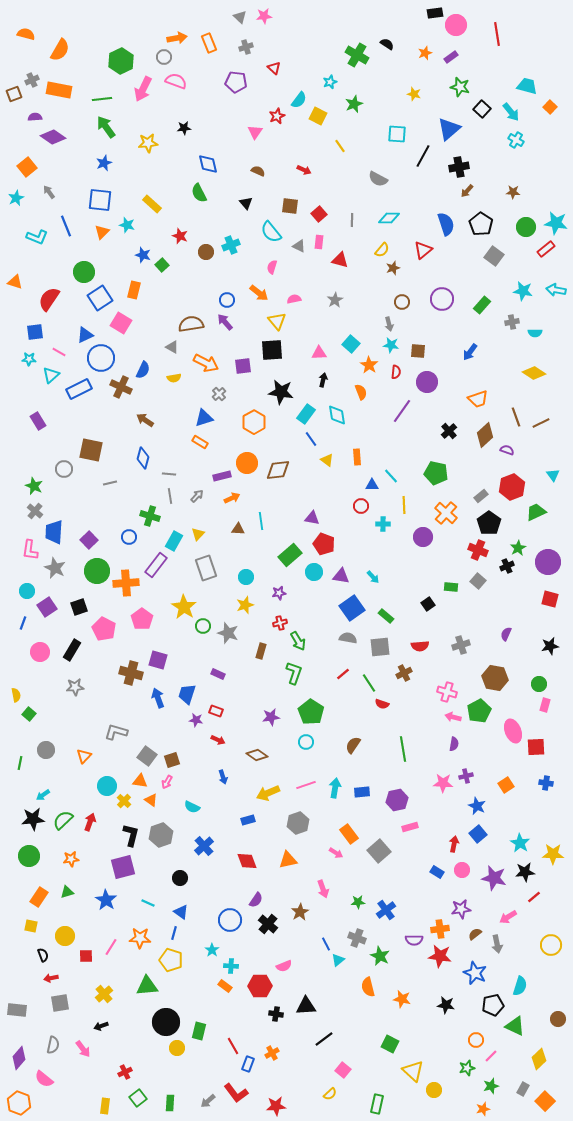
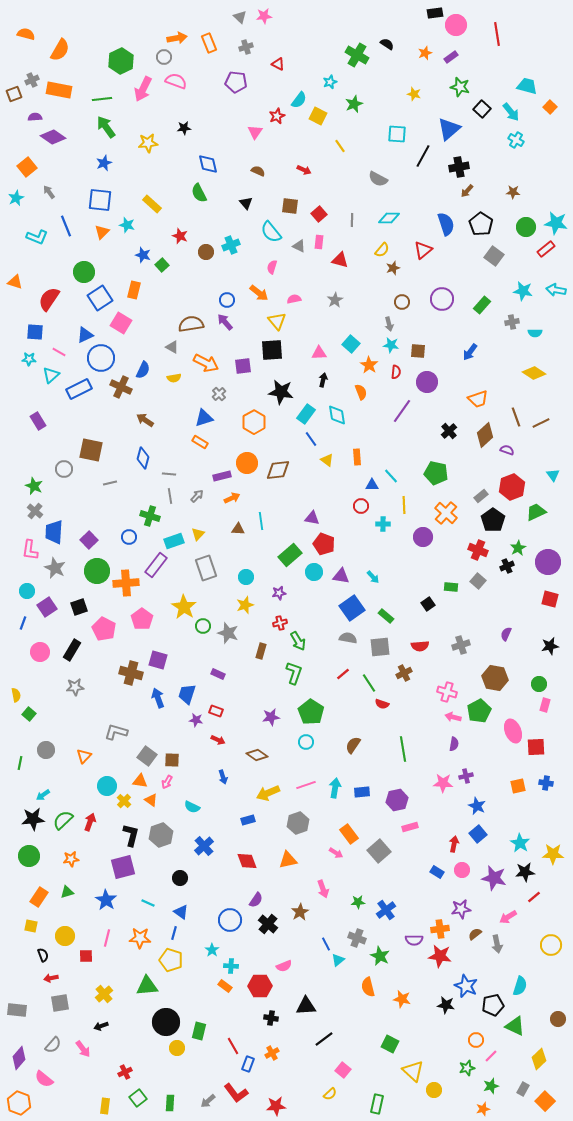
red triangle at (274, 68): moved 4 px right, 4 px up; rotated 16 degrees counterclockwise
blue square at (35, 332): rotated 12 degrees clockwise
black pentagon at (489, 523): moved 4 px right, 3 px up
cyan rectangle at (174, 541): rotated 42 degrees clockwise
brown square at (172, 760): rotated 21 degrees clockwise
orange square at (506, 785): moved 12 px right, 1 px down; rotated 21 degrees clockwise
pink line at (111, 947): moved 4 px left, 9 px up; rotated 18 degrees counterclockwise
blue star at (475, 973): moved 9 px left, 13 px down
black cross at (276, 1014): moved 5 px left, 4 px down
gray semicircle at (53, 1045): rotated 30 degrees clockwise
